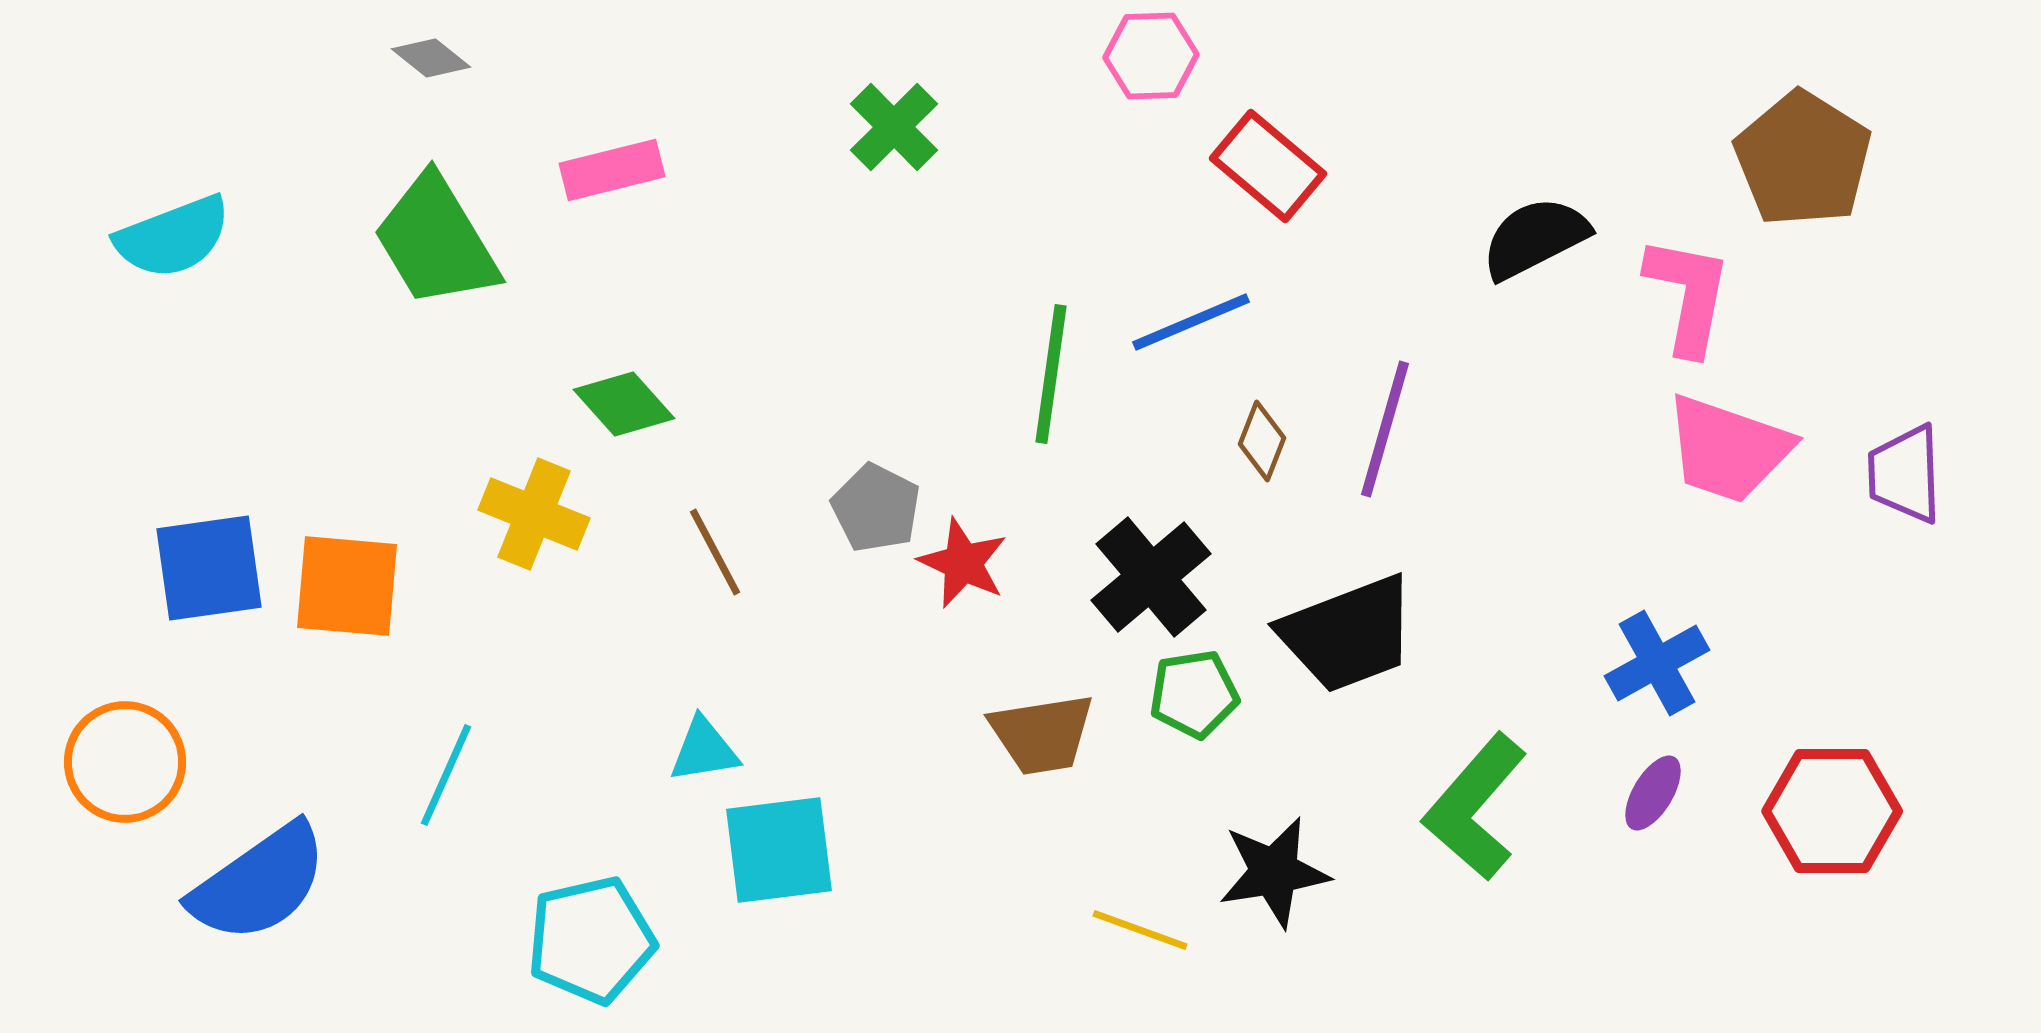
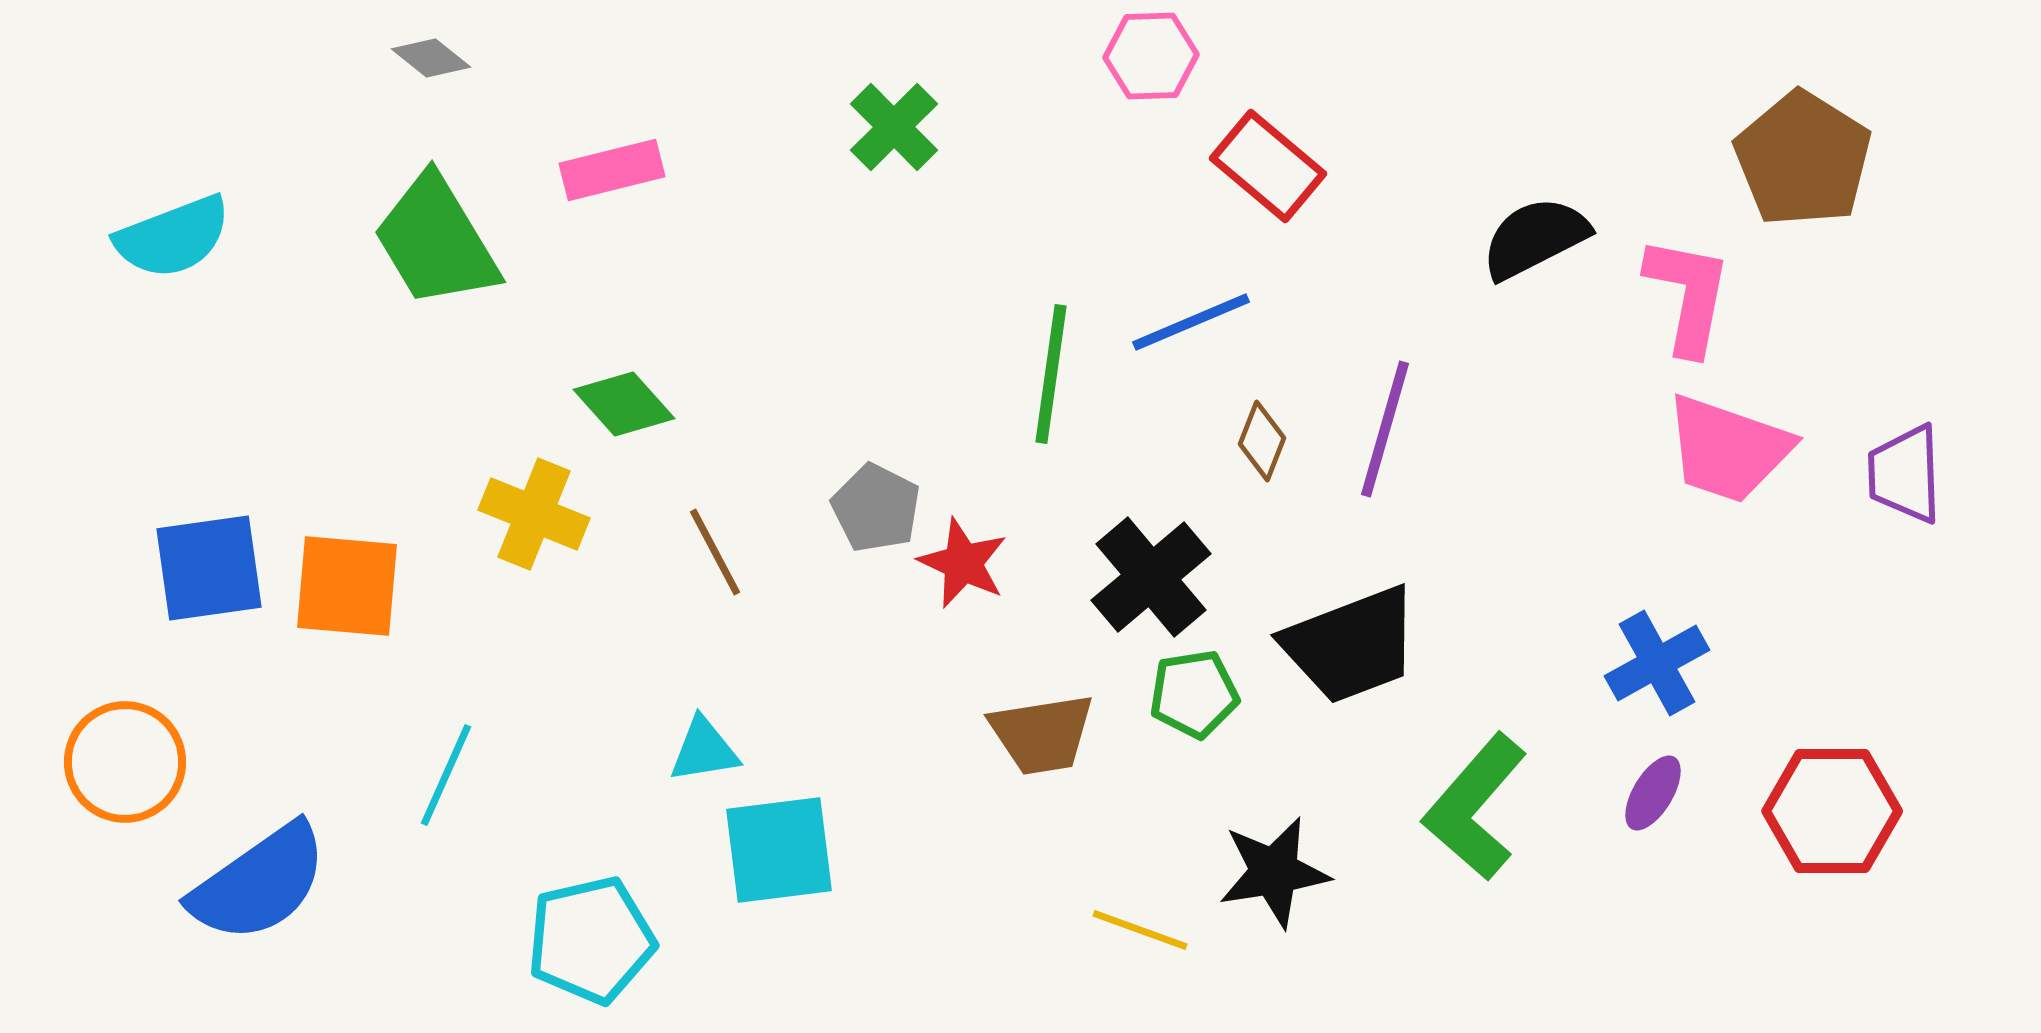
black trapezoid: moved 3 px right, 11 px down
